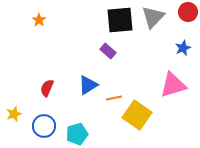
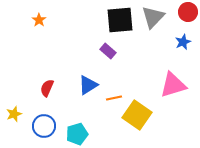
blue star: moved 6 px up
